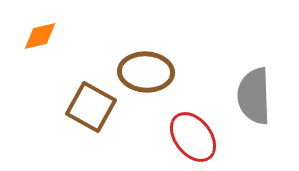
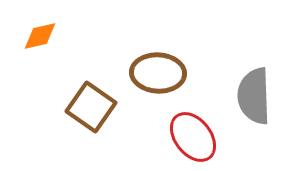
brown ellipse: moved 12 px right, 1 px down
brown square: rotated 6 degrees clockwise
